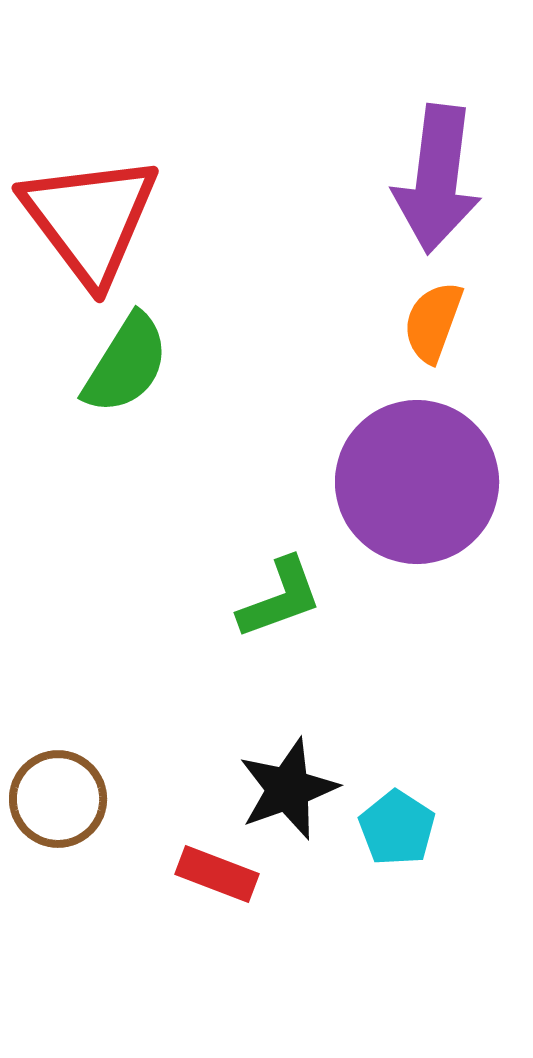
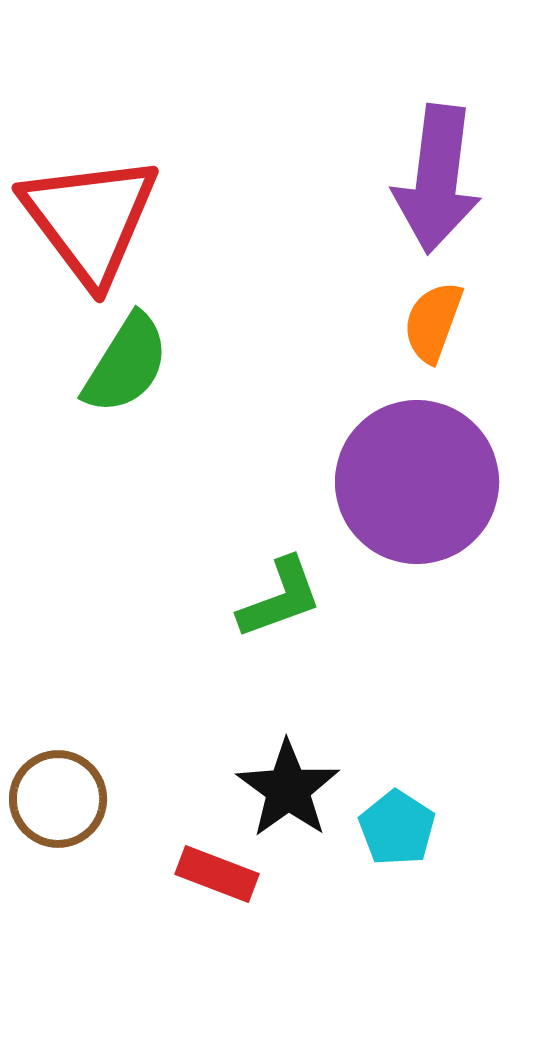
black star: rotated 16 degrees counterclockwise
